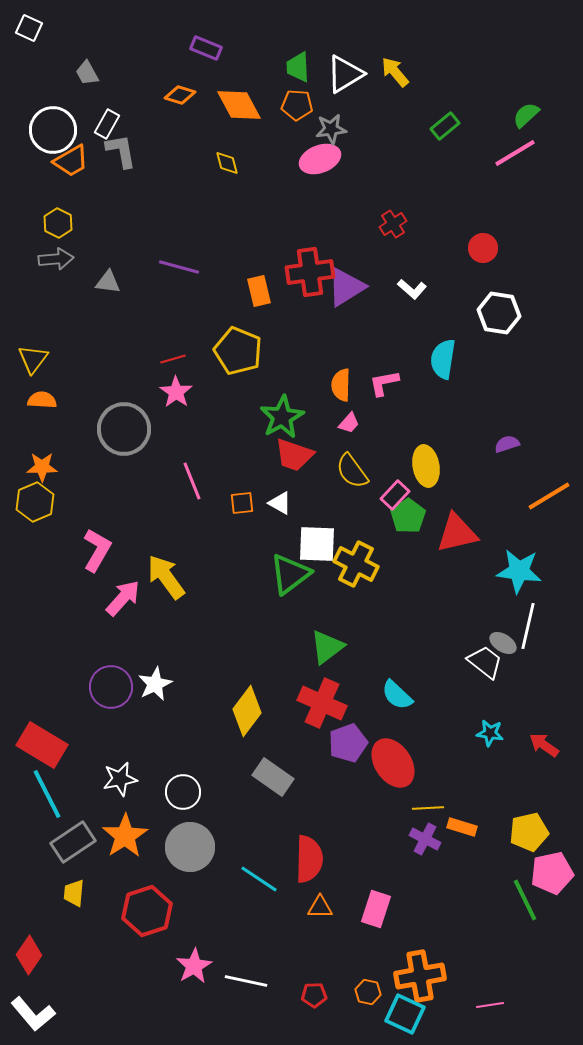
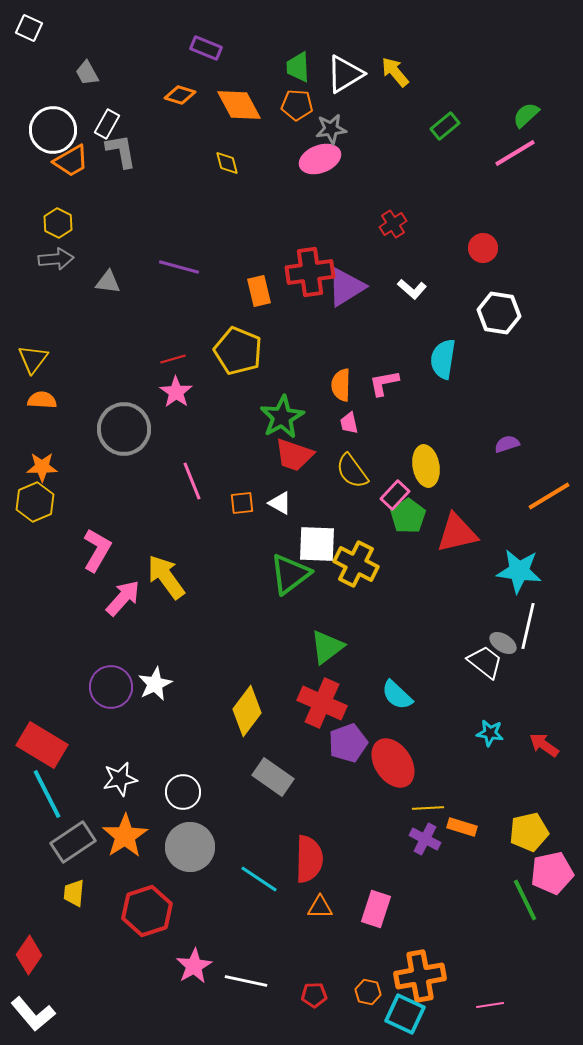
pink trapezoid at (349, 423): rotated 125 degrees clockwise
